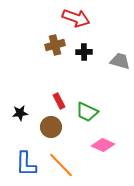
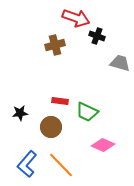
black cross: moved 13 px right, 16 px up; rotated 21 degrees clockwise
gray trapezoid: moved 2 px down
red rectangle: moved 1 px right; rotated 56 degrees counterclockwise
blue L-shape: moved 1 px right; rotated 40 degrees clockwise
